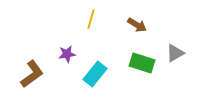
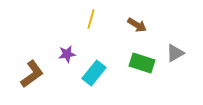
cyan rectangle: moved 1 px left, 1 px up
